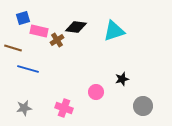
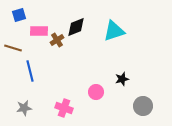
blue square: moved 4 px left, 3 px up
black diamond: rotated 30 degrees counterclockwise
pink rectangle: rotated 12 degrees counterclockwise
blue line: moved 2 px right, 2 px down; rotated 60 degrees clockwise
